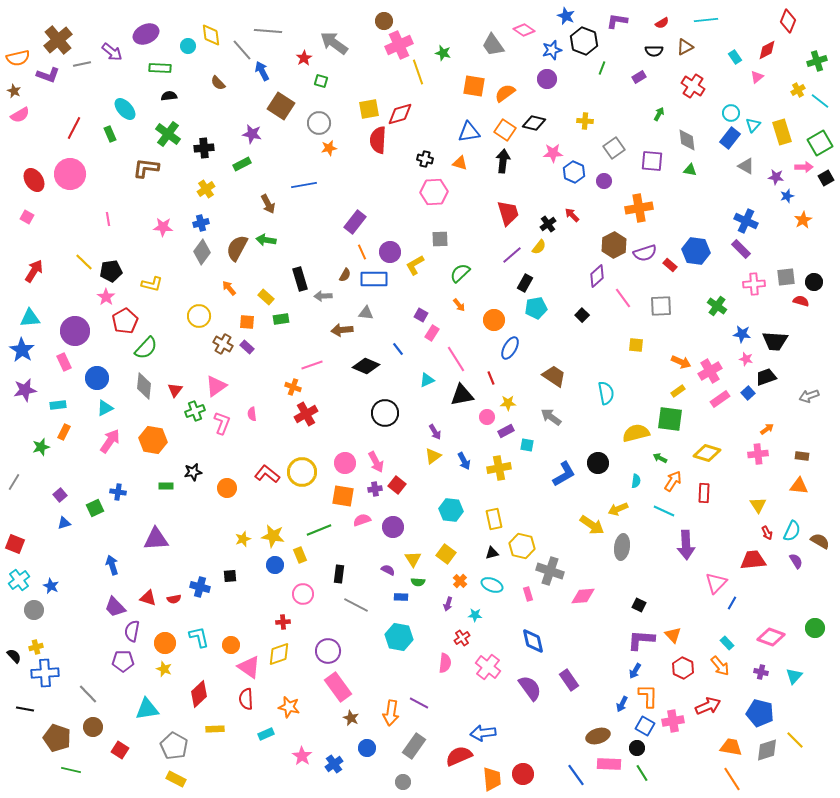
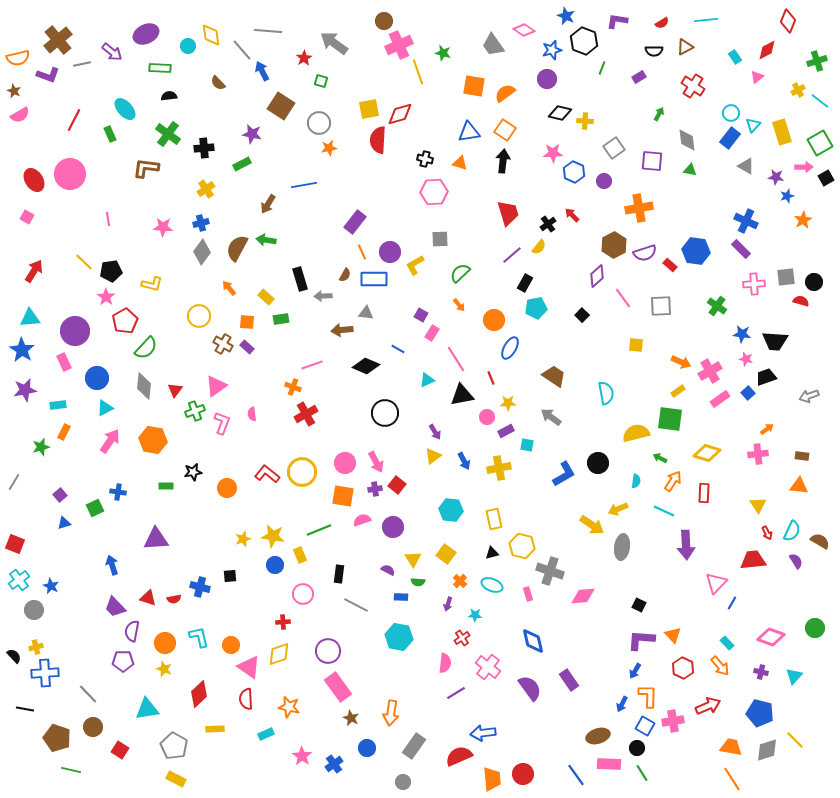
black diamond at (534, 123): moved 26 px right, 10 px up
red line at (74, 128): moved 8 px up
brown arrow at (268, 204): rotated 60 degrees clockwise
blue line at (398, 349): rotated 24 degrees counterclockwise
purple line at (419, 703): moved 37 px right, 10 px up; rotated 60 degrees counterclockwise
